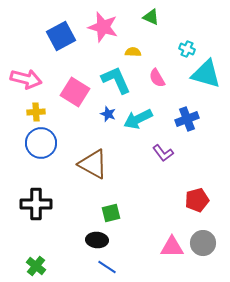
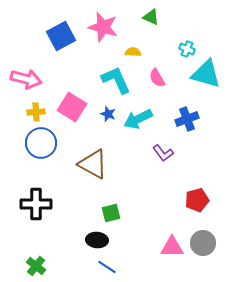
pink square: moved 3 px left, 15 px down
